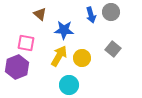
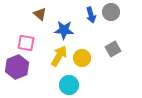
gray square: rotated 21 degrees clockwise
